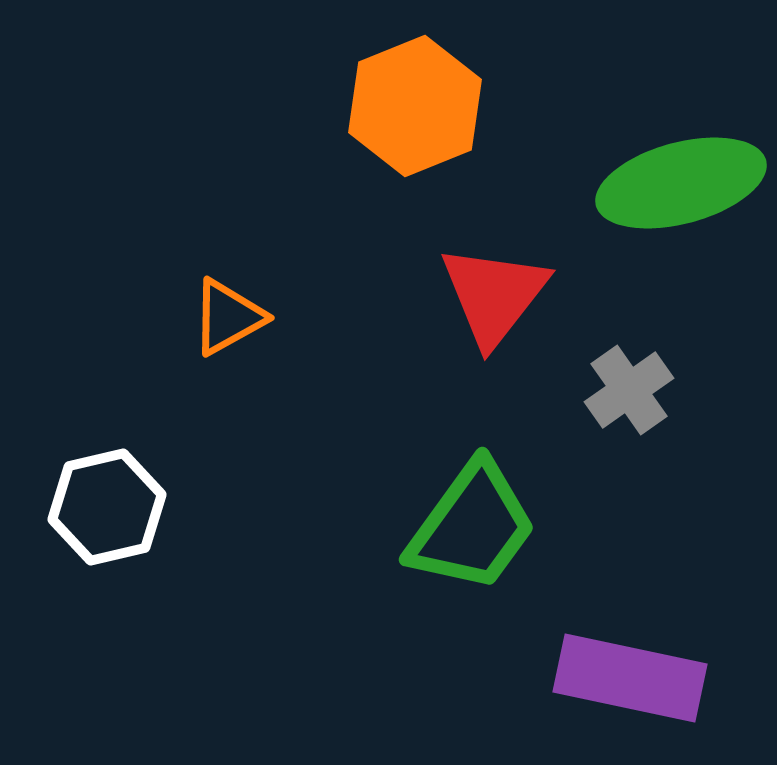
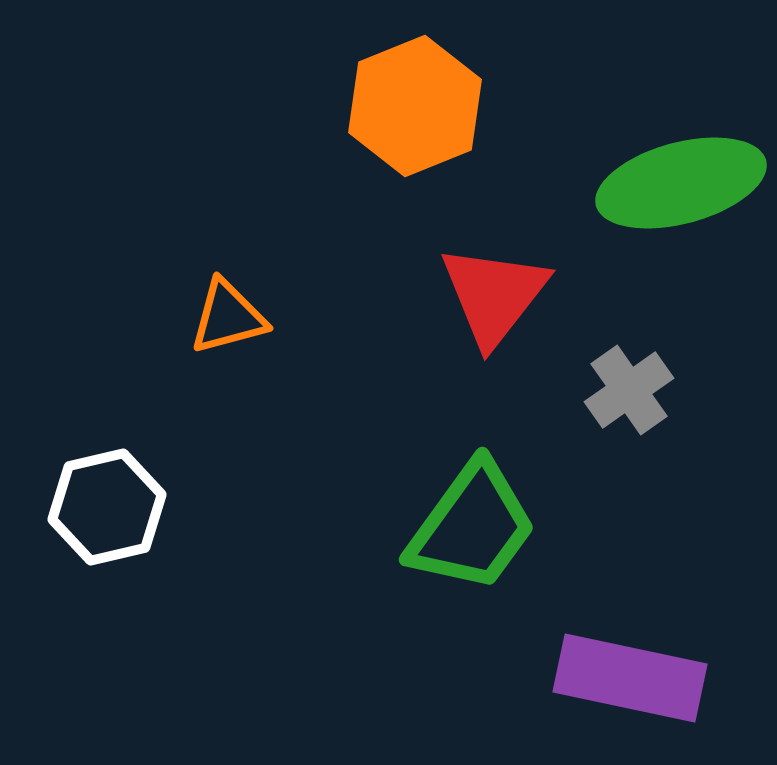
orange triangle: rotated 14 degrees clockwise
